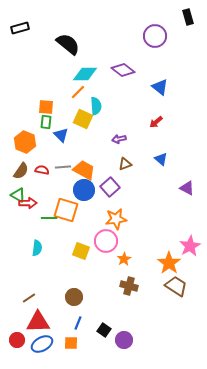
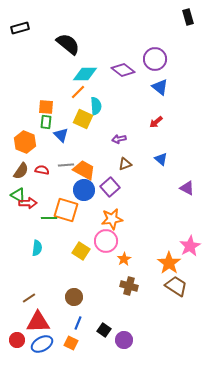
purple circle at (155, 36): moved 23 px down
gray line at (63, 167): moved 3 px right, 2 px up
orange star at (116, 219): moved 4 px left
yellow square at (81, 251): rotated 12 degrees clockwise
orange square at (71, 343): rotated 24 degrees clockwise
